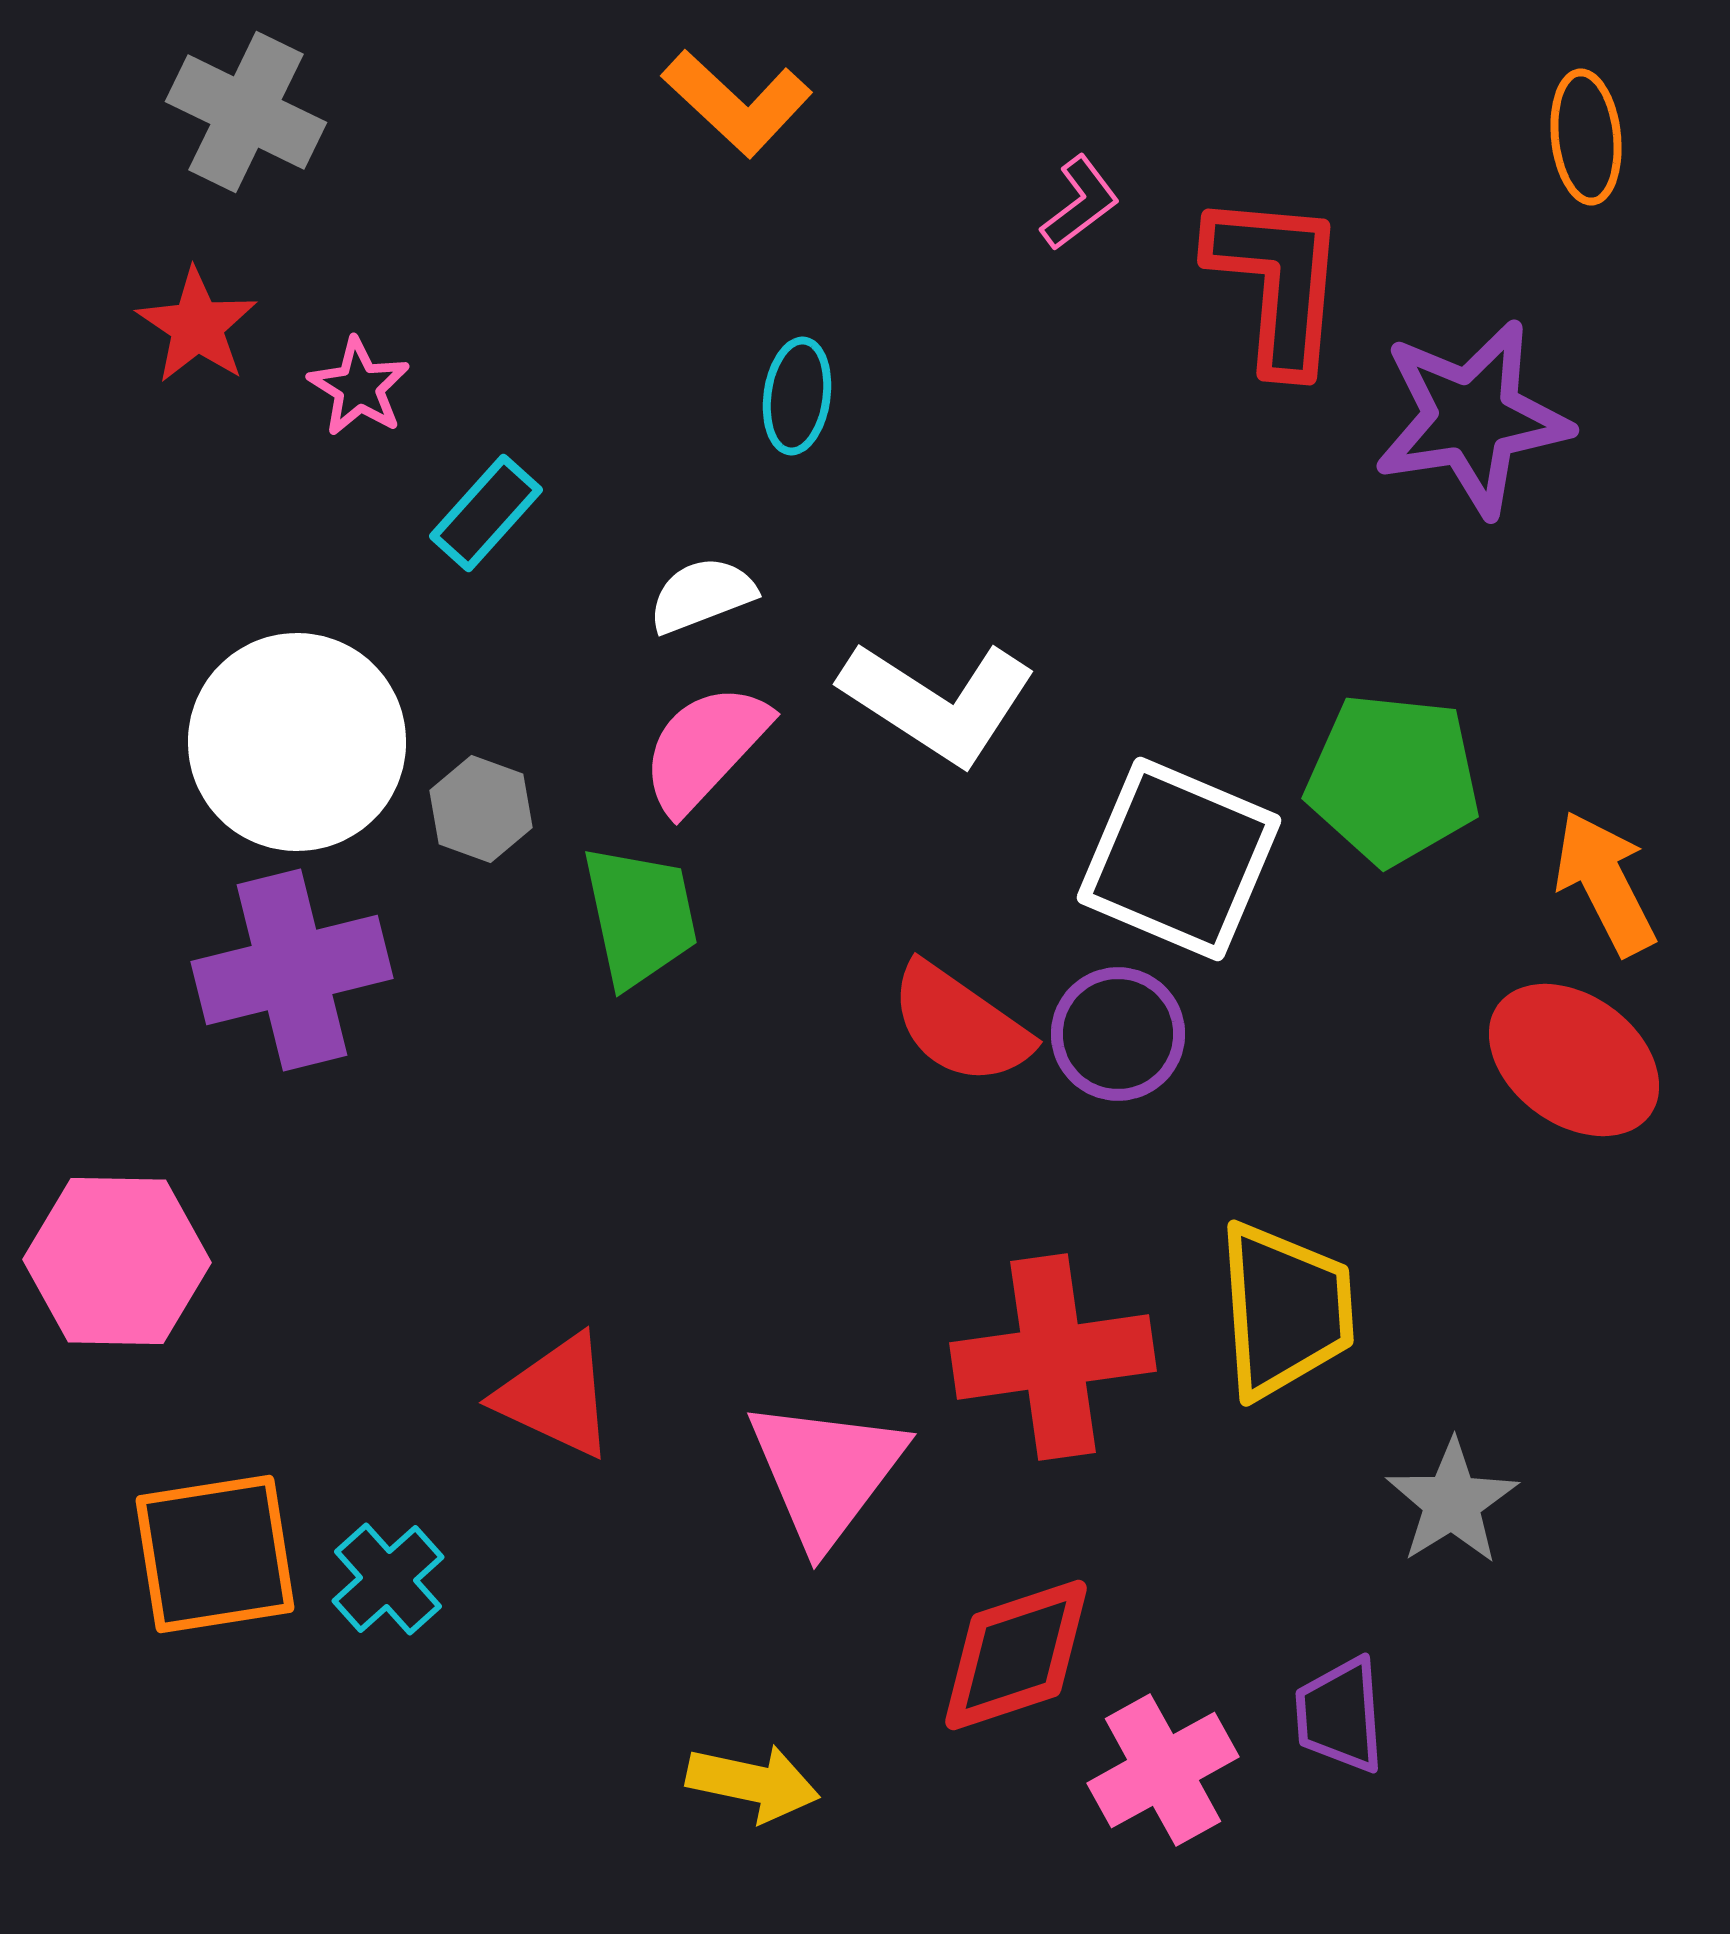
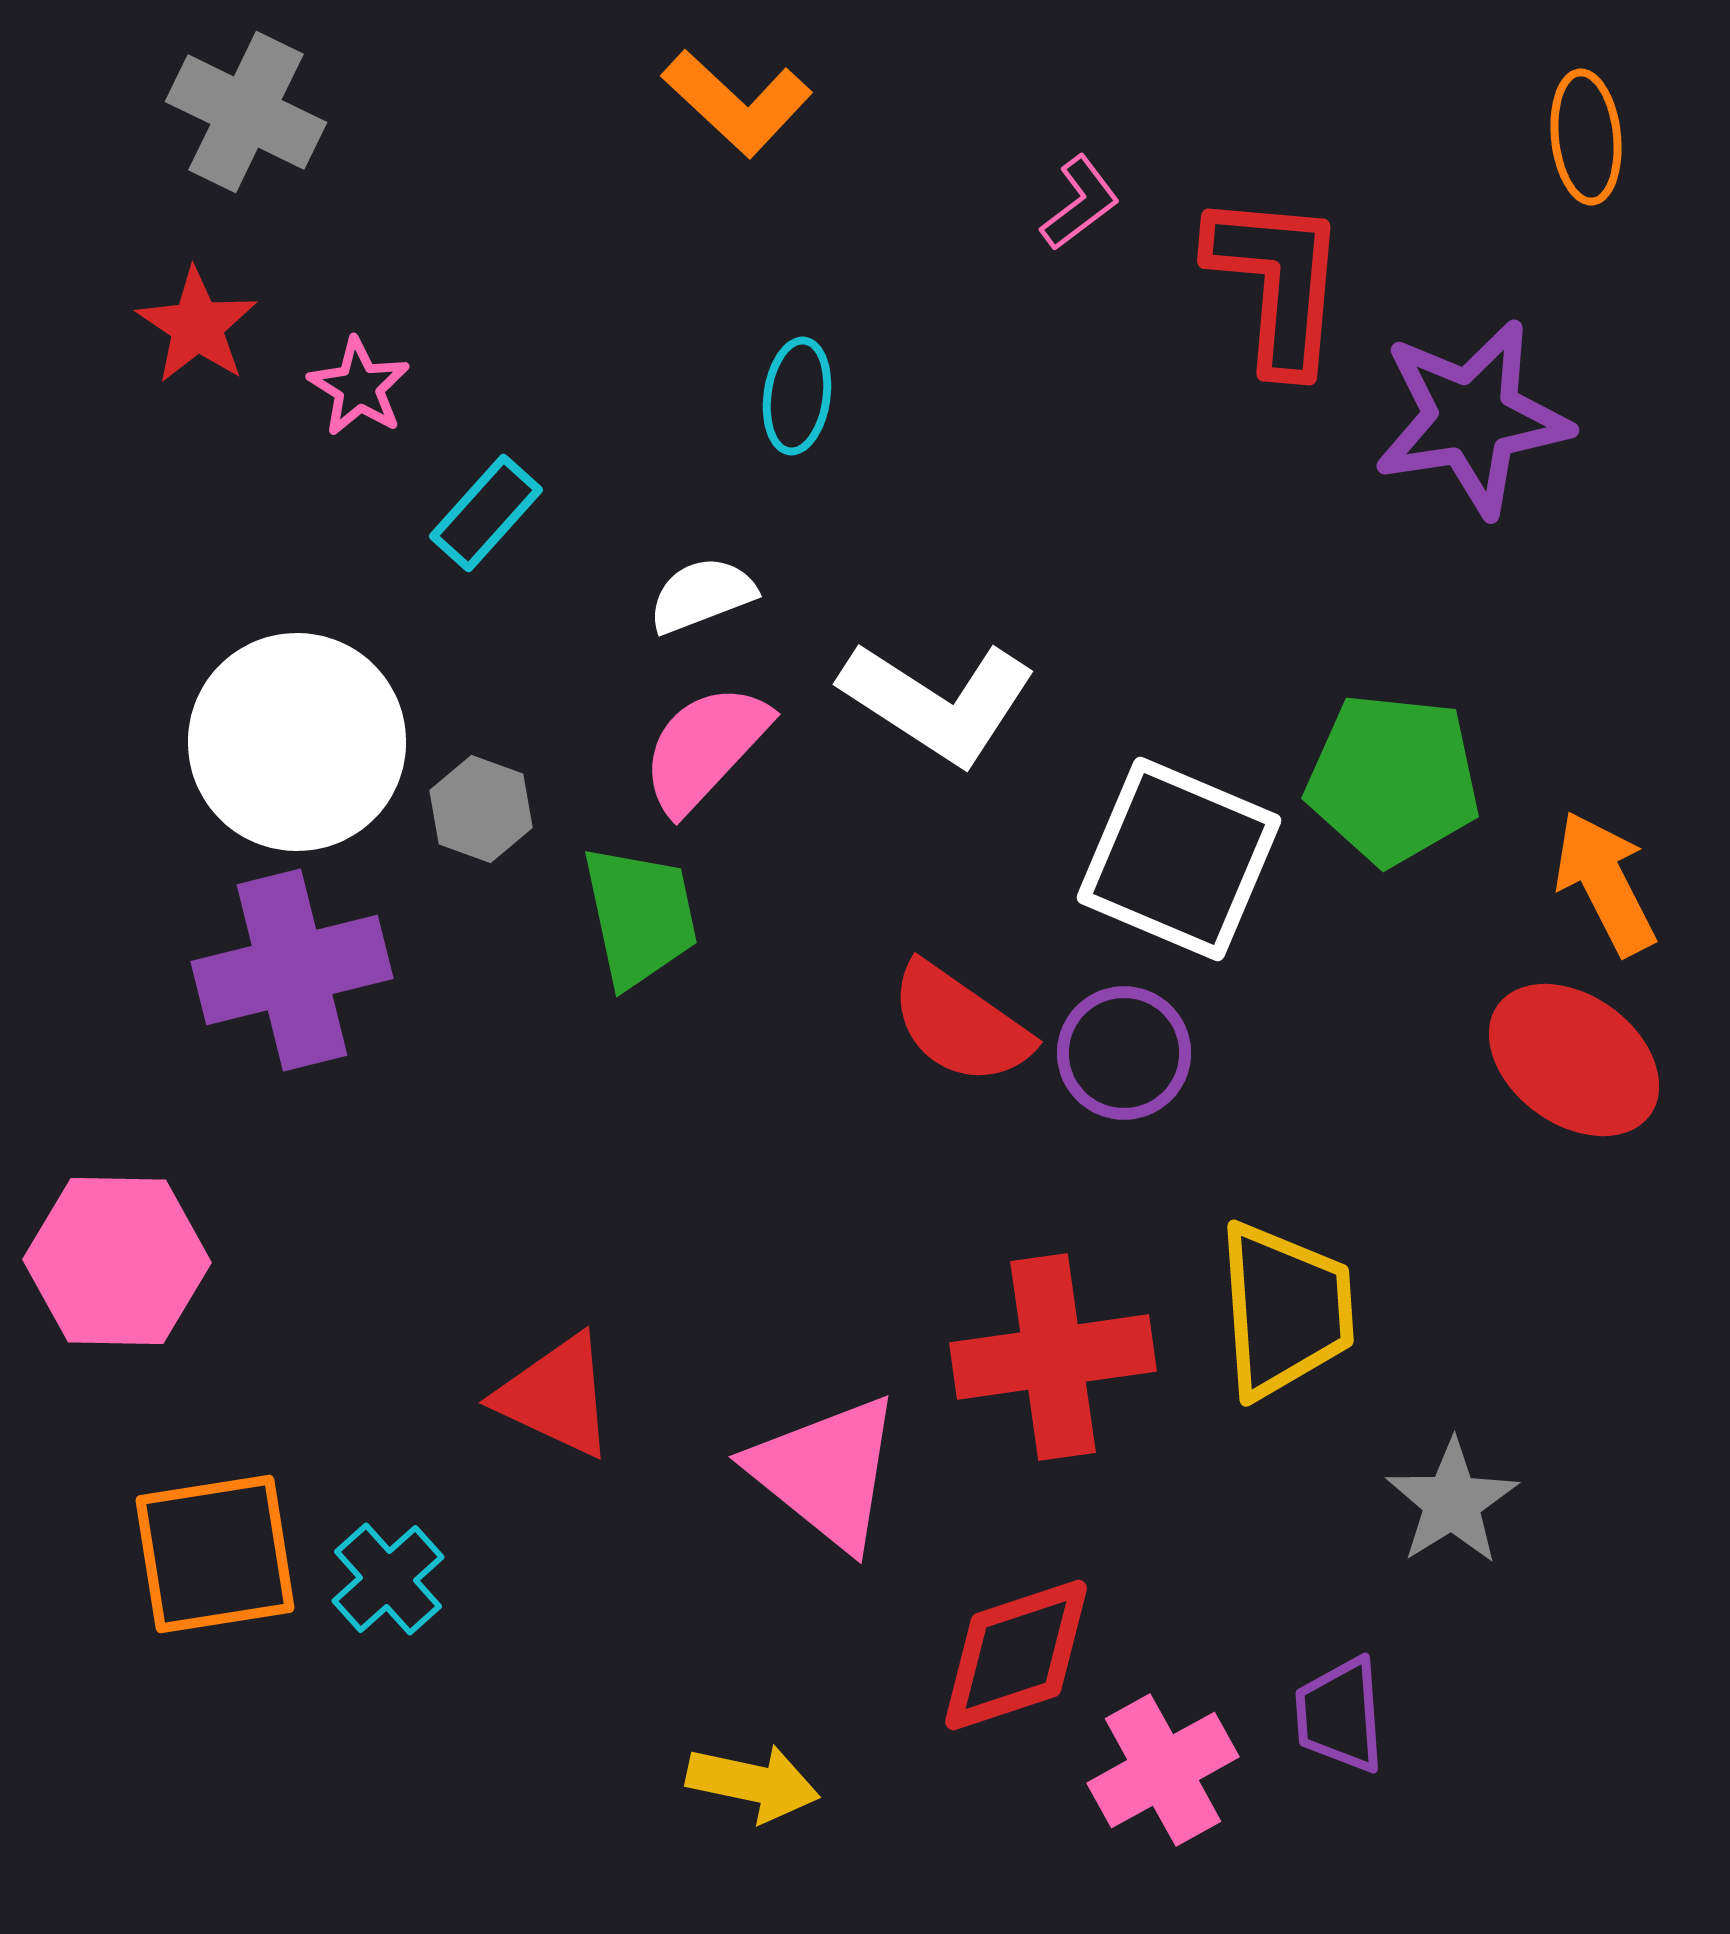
purple circle: moved 6 px right, 19 px down
pink triangle: rotated 28 degrees counterclockwise
